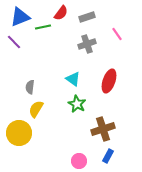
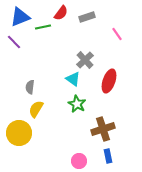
gray cross: moved 2 px left, 16 px down; rotated 24 degrees counterclockwise
blue rectangle: rotated 40 degrees counterclockwise
